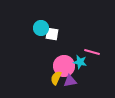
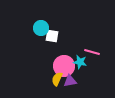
white square: moved 2 px down
yellow semicircle: moved 1 px right, 1 px down
